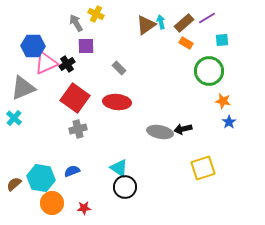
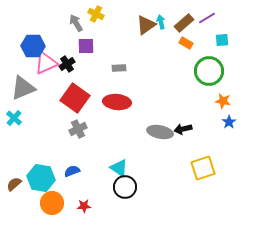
gray rectangle: rotated 48 degrees counterclockwise
gray cross: rotated 12 degrees counterclockwise
red star: moved 2 px up
